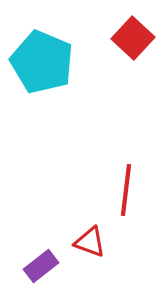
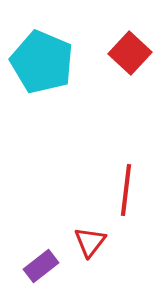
red square: moved 3 px left, 15 px down
red triangle: rotated 48 degrees clockwise
